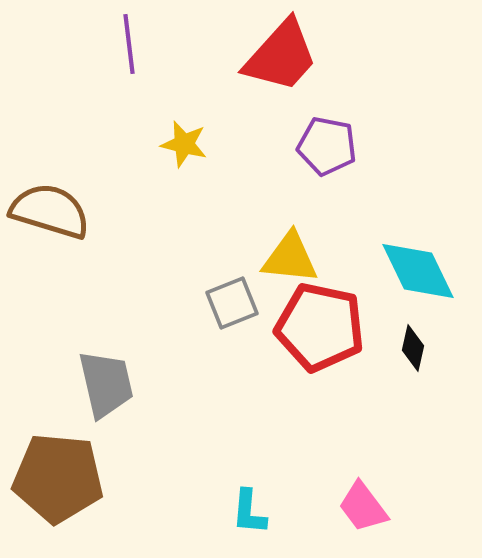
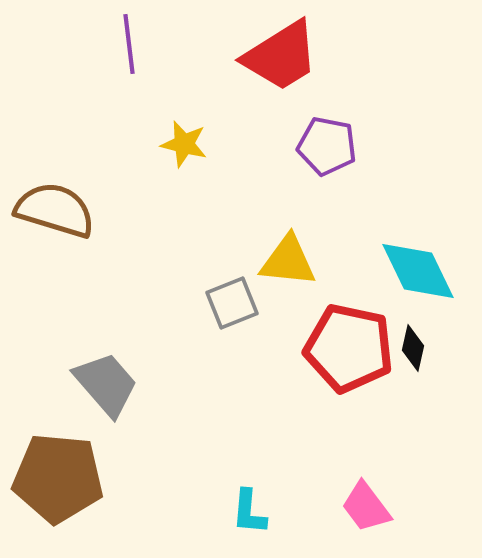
red trapezoid: rotated 16 degrees clockwise
brown semicircle: moved 5 px right, 1 px up
yellow triangle: moved 2 px left, 3 px down
red pentagon: moved 29 px right, 21 px down
gray trapezoid: rotated 28 degrees counterclockwise
pink trapezoid: moved 3 px right
